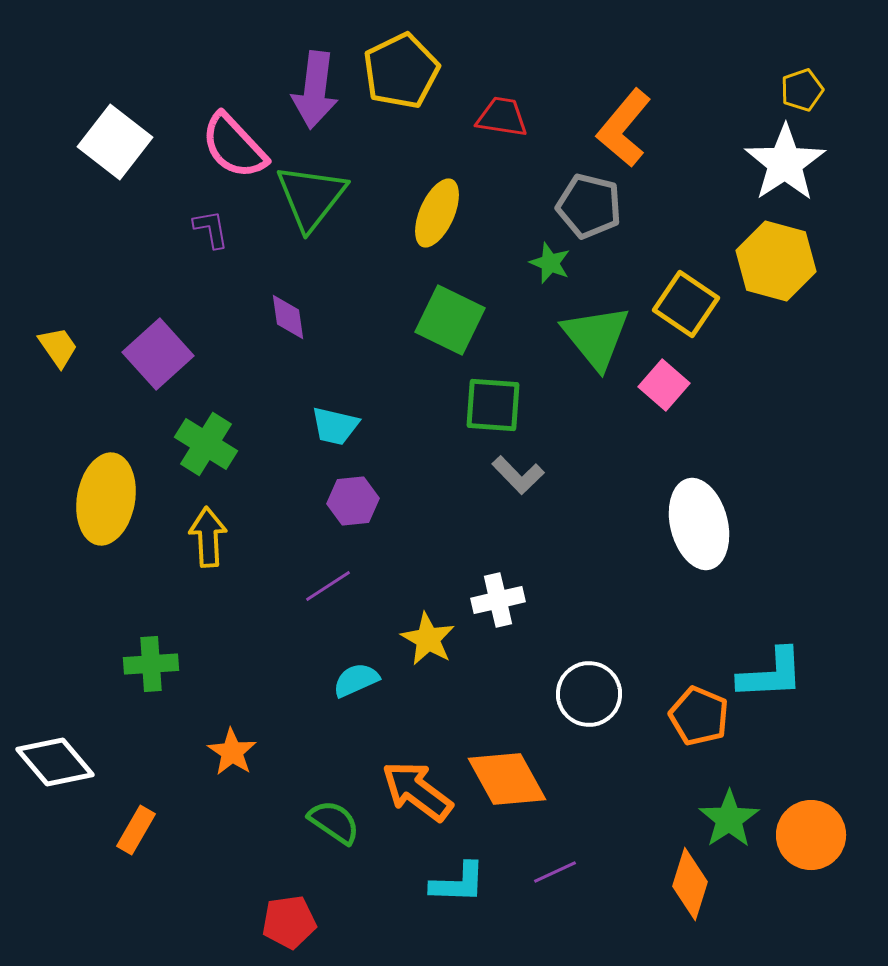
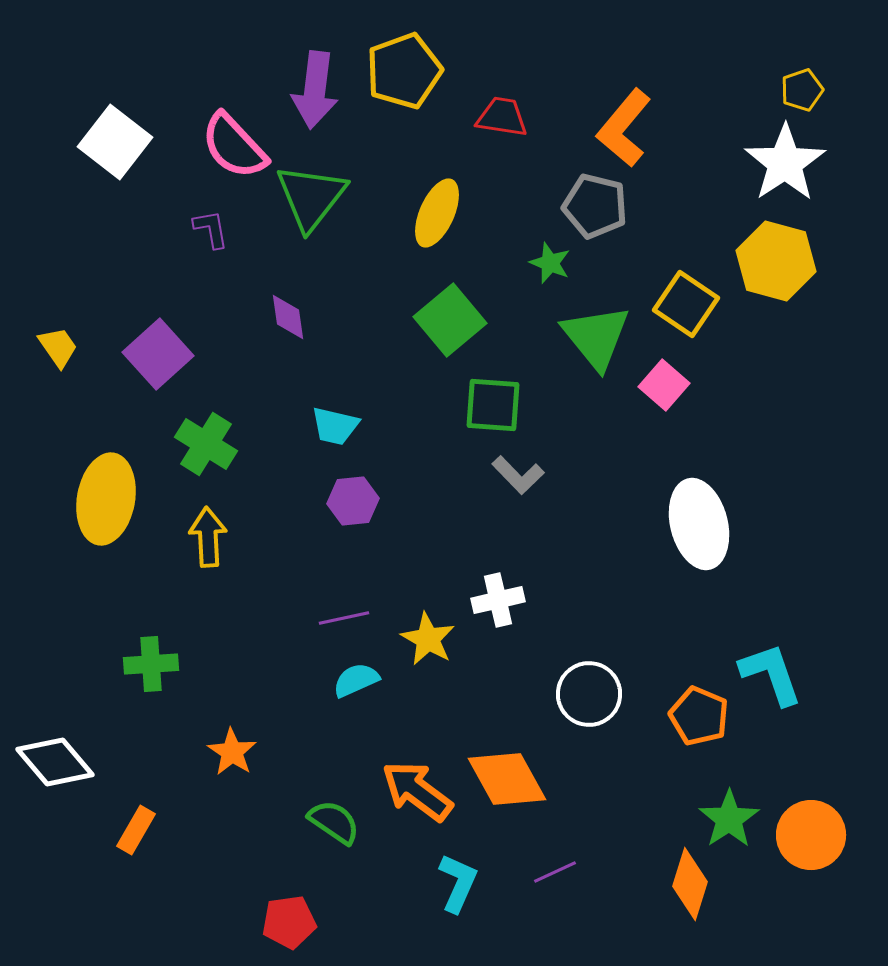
yellow pentagon at (401, 71): moved 3 px right; rotated 6 degrees clockwise
gray pentagon at (589, 206): moved 6 px right
green square at (450, 320): rotated 24 degrees clockwise
purple line at (328, 586): moved 16 px right, 32 px down; rotated 21 degrees clockwise
cyan L-shape at (771, 674): rotated 106 degrees counterclockwise
cyan L-shape at (458, 883): rotated 68 degrees counterclockwise
